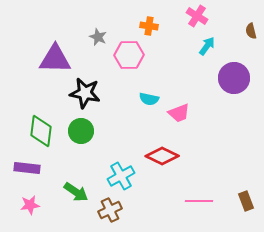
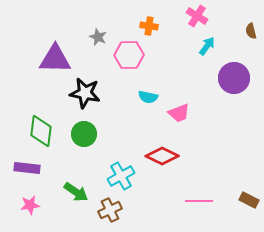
cyan semicircle: moved 1 px left, 2 px up
green circle: moved 3 px right, 3 px down
brown rectangle: moved 3 px right, 1 px up; rotated 42 degrees counterclockwise
